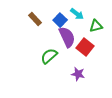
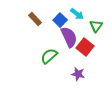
green triangle: rotated 40 degrees counterclockwise
purple semicircle: moved 2 px right
